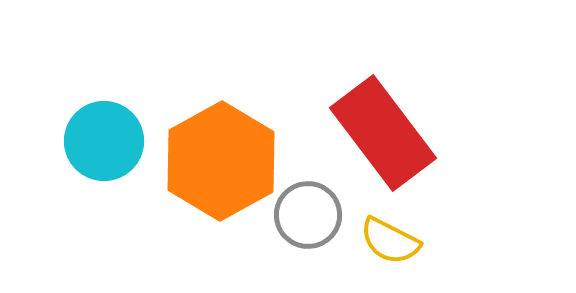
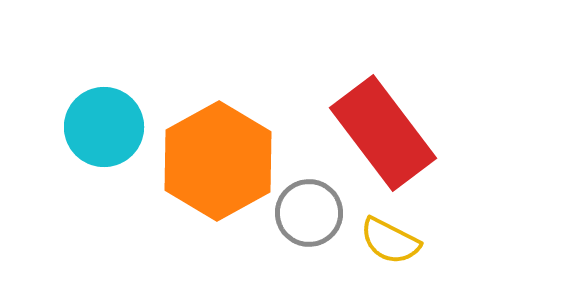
cyan circle: moved 14 px up
orange hexagon: moved 3 px left
gray circle: moved 1 px right, 2 px up
